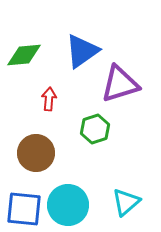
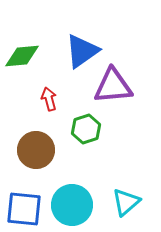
green diamond: moved 2 px left, 1 px down
purple triangle: moved 7 px left, 2 px down; rotated 12 degrees clockwise
red arrow: rotated 20 degrees counterclockwise
green hexagon: moved 9 px left
brown circle: moved 3 px up
cyan circle: moved 4 px right
